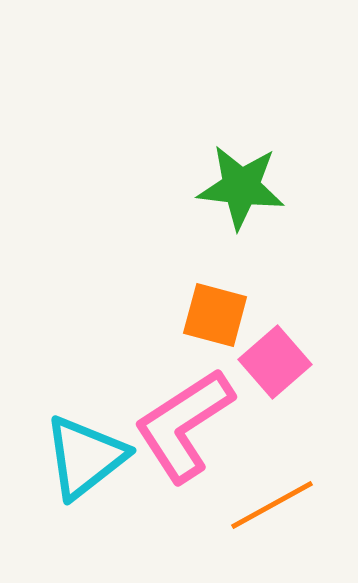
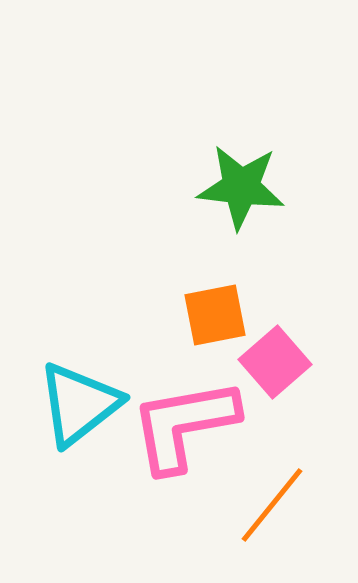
orange square: rotated 26 degrees counterclockwise
pink L-shape: rotated 23 degrees clockwise
cyan triangle: moved 6 px left, 53 px up
orange line: rotated 22 degrees counterclockwise
